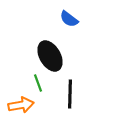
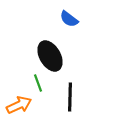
black line: moved 3 px down
orange arrow: moved 2 px left; rotated 15 degrees counterclockwise
